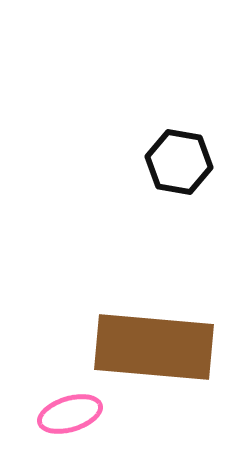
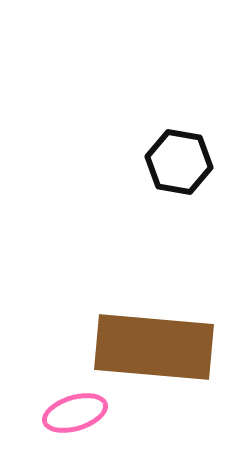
pink ellipse: moved 5 px right, 1 px up
